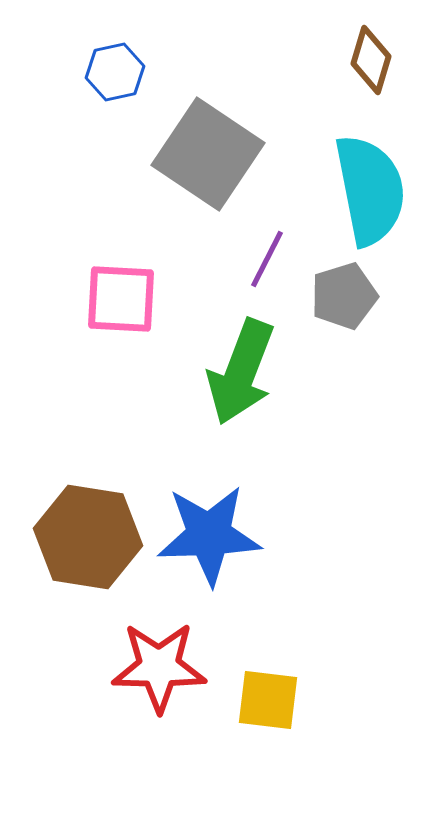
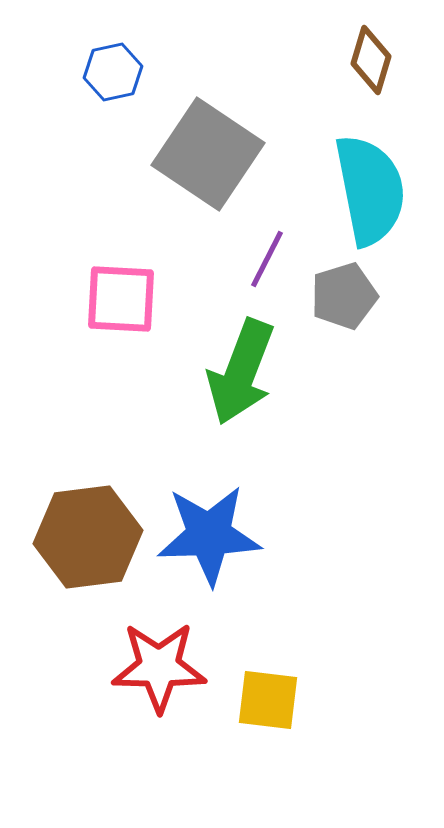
blue hexagon: moved 2 px left
brown hexagon: rotated 16 degrees counterclockwise
